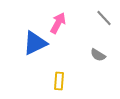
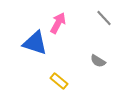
blue triangle: rotated 44 degrees clockwise
gray semicircle: moved 6 px down
yellow rectangle: rotated 54 degrees counterclockwise
